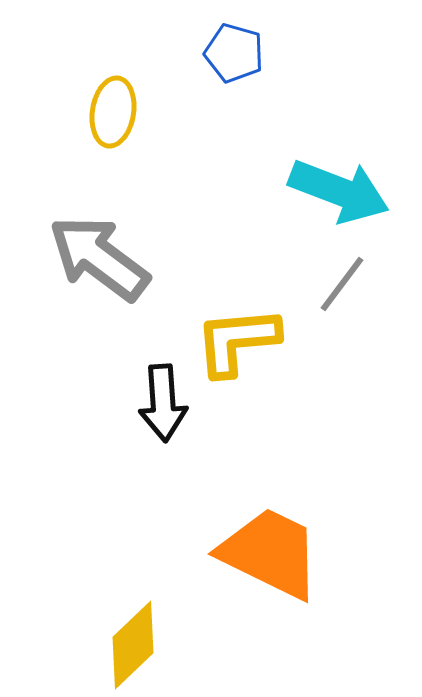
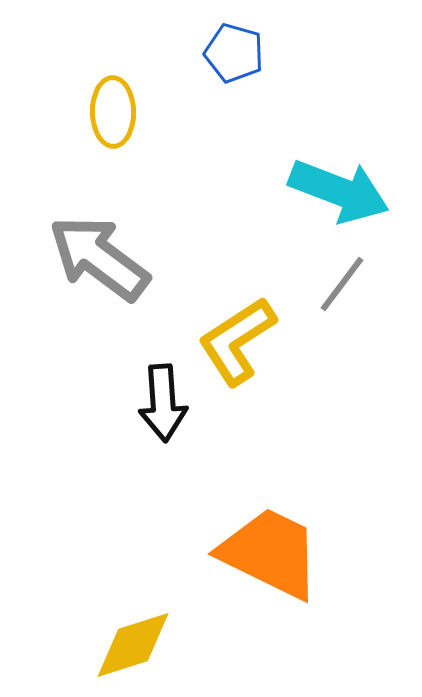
yellow ellipse: rotated 10 degrees counterclockwise
yellow L-shape: rotated 28 degrees counterclockwise
yellow diamond: rotated 26 degrees clockwise
